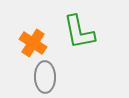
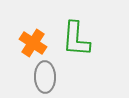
green L-shape: moved 3 px left, 7 px down; rotated 15 degrees clockwise
